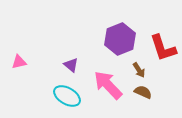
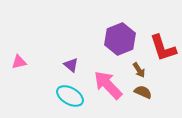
cyan ellipse: moved 3 px right
